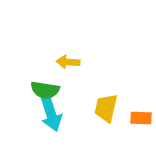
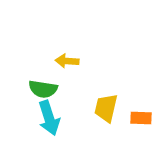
yellow arrow: moved 1 px left, 1 px up
green semicircle: moved 2 px left, 1 px up
cyan arrow: moved 2 px left, 4 px down
